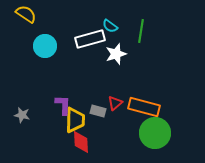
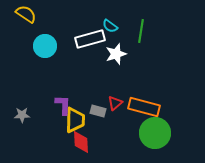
gray star: rotated 14 degrees counterclockwise
